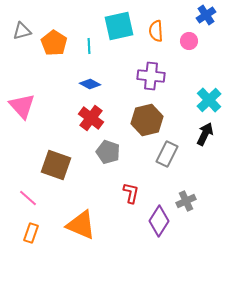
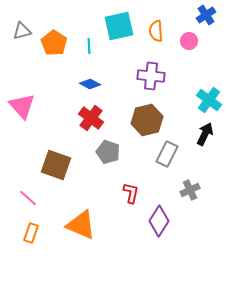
cyan cross: rotated 10 degrees counterclockwise
gray cross: moved 4 px right, 11 px up
